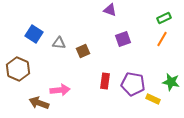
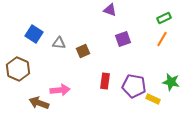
purple pentagon: moved 1 px right, 2 px down
